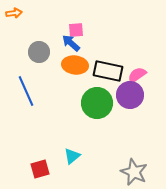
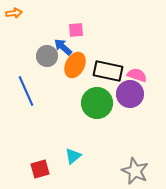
blue arrow: moved 8 px left, 4 px down
gray circle: moved 8 px right, 4 px down
orange ellipse: rotated 70 degrees counterclockwise
pink semicircle: rotated 54 degrees clockwise
purple circle: moved 1 px up
cyan triangle: moved 1 px right
gray star: moved 1 px right, 1 px up
